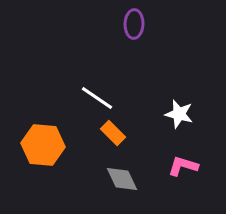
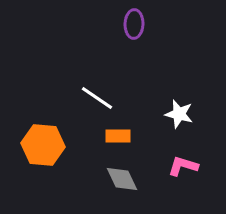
orange rectangle: moved 5 px right, 3 px down; rotated 45 degrees counterclockwise
